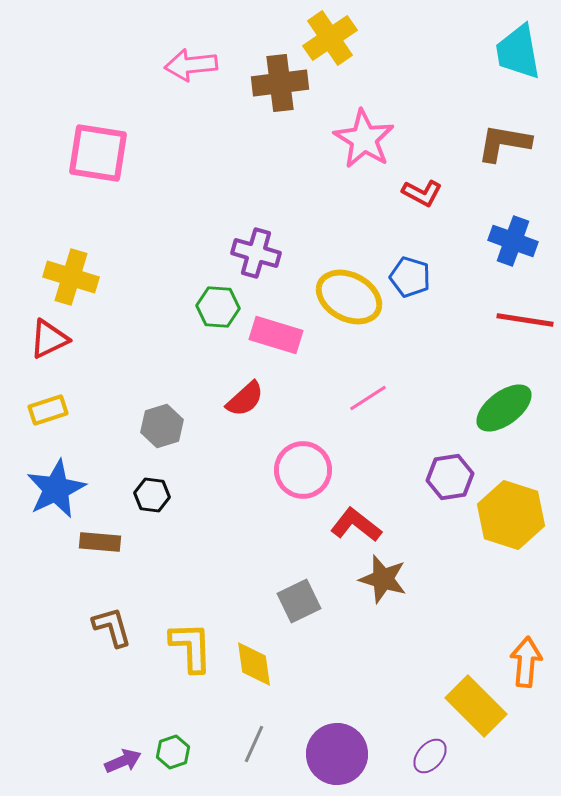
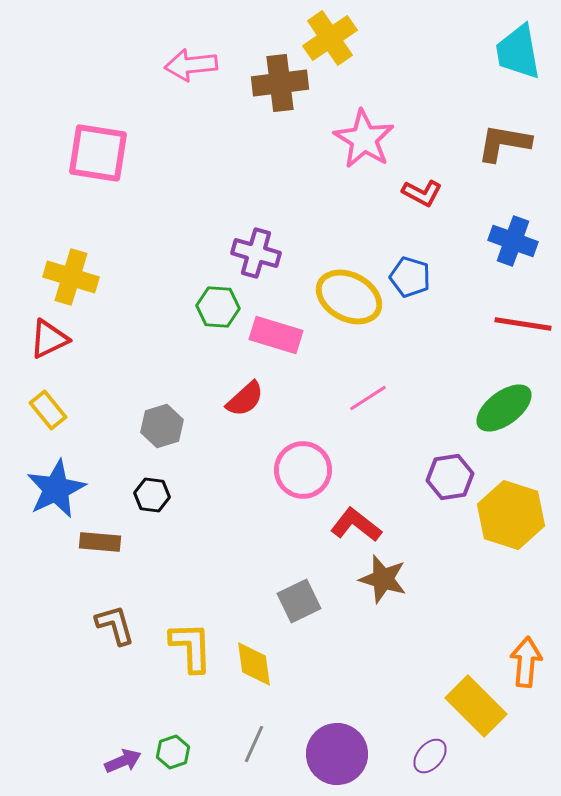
red line at (525, 320): moved 2 px left, 4 px down
yellow rectangle at (48, 410): rotated 69 degrees clockwise
brown L-shape at (112, 627): moved 3 px right, 2 px up
